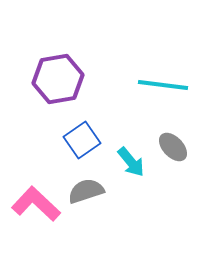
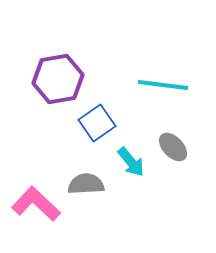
blue square: moved 15 px right, 17 px up
gray semicircle: moved 7 px up; rotated 15 degrees clockwise
